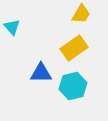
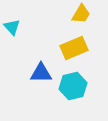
yellow rectangle: rotated 12 degrees clockwise
